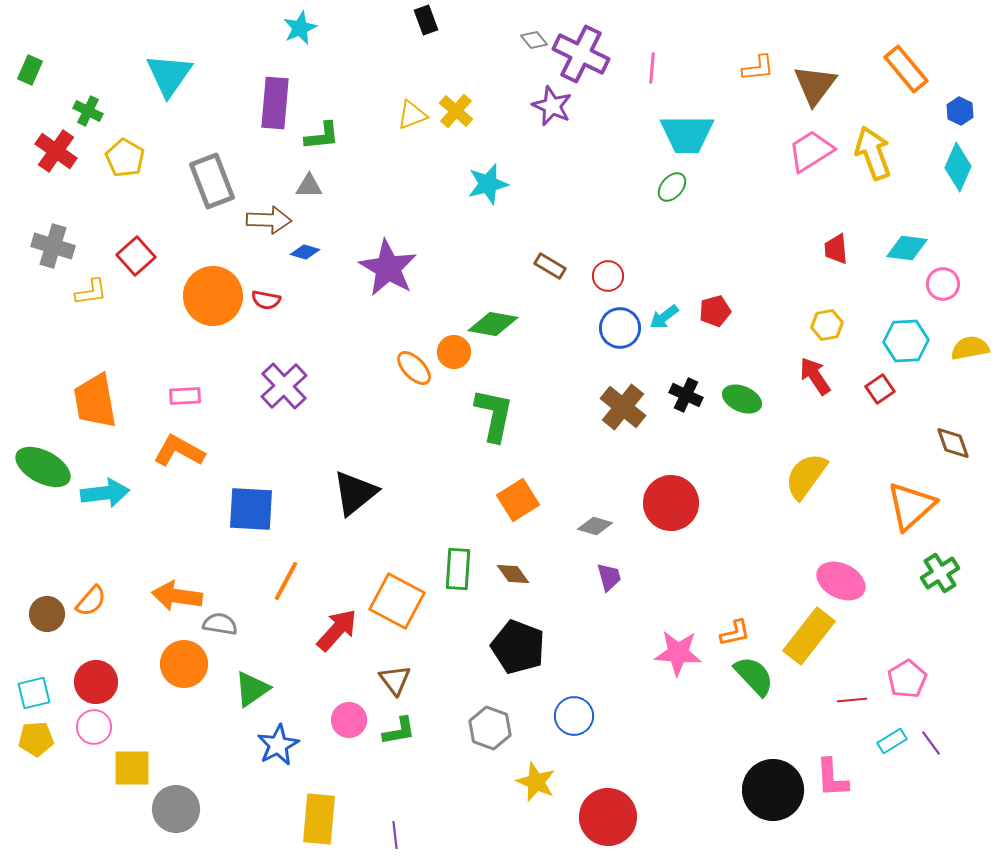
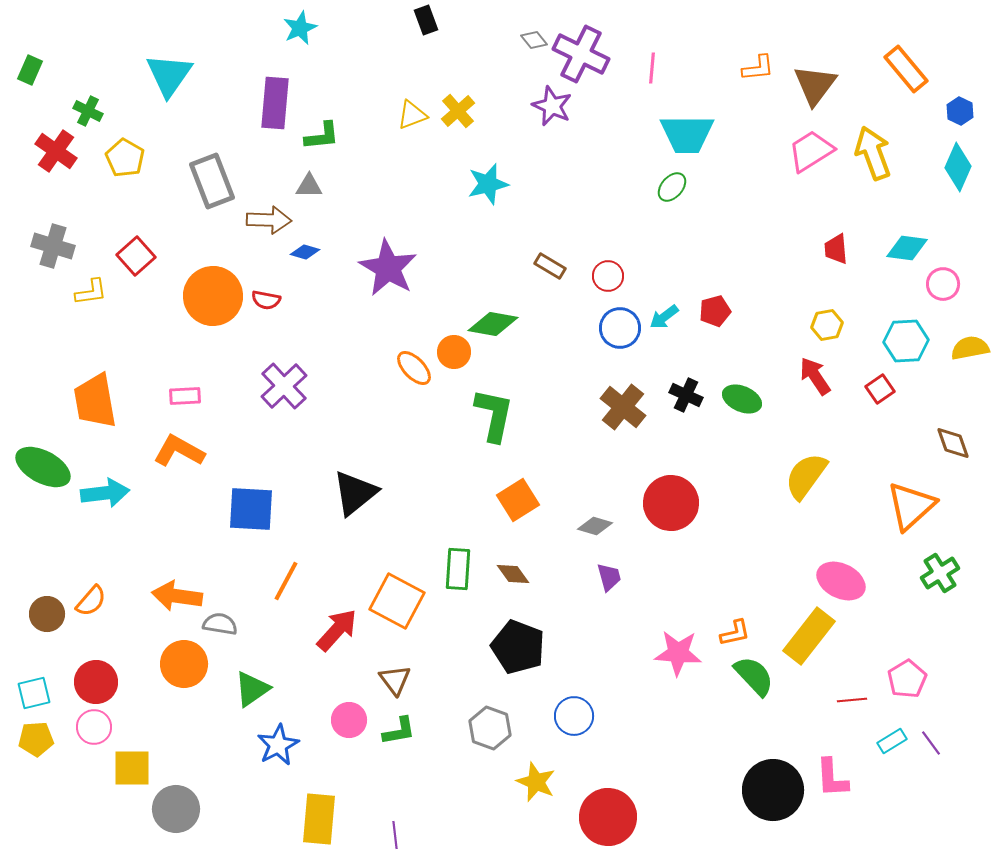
yellow cross at (456, 111): moved 2 px right; rotated 8 degrees clockwise
